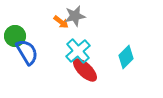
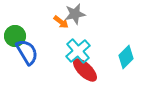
gray star: moved 2 px up
